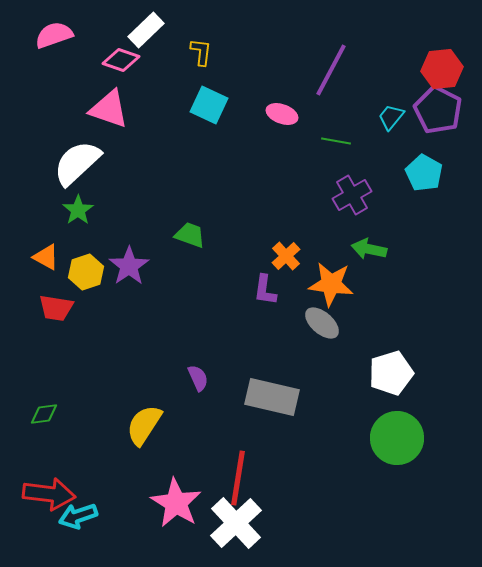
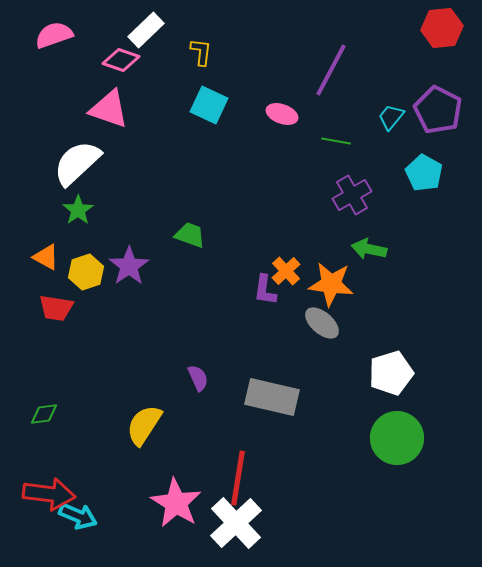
red hexagon: moved 41 px up
orange cross: moved 15 px down
cyan arrow: rotated 138 degrees counterclockwise
